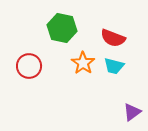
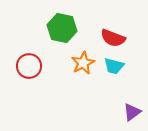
orange star: rotated 10 degrees clockwise
